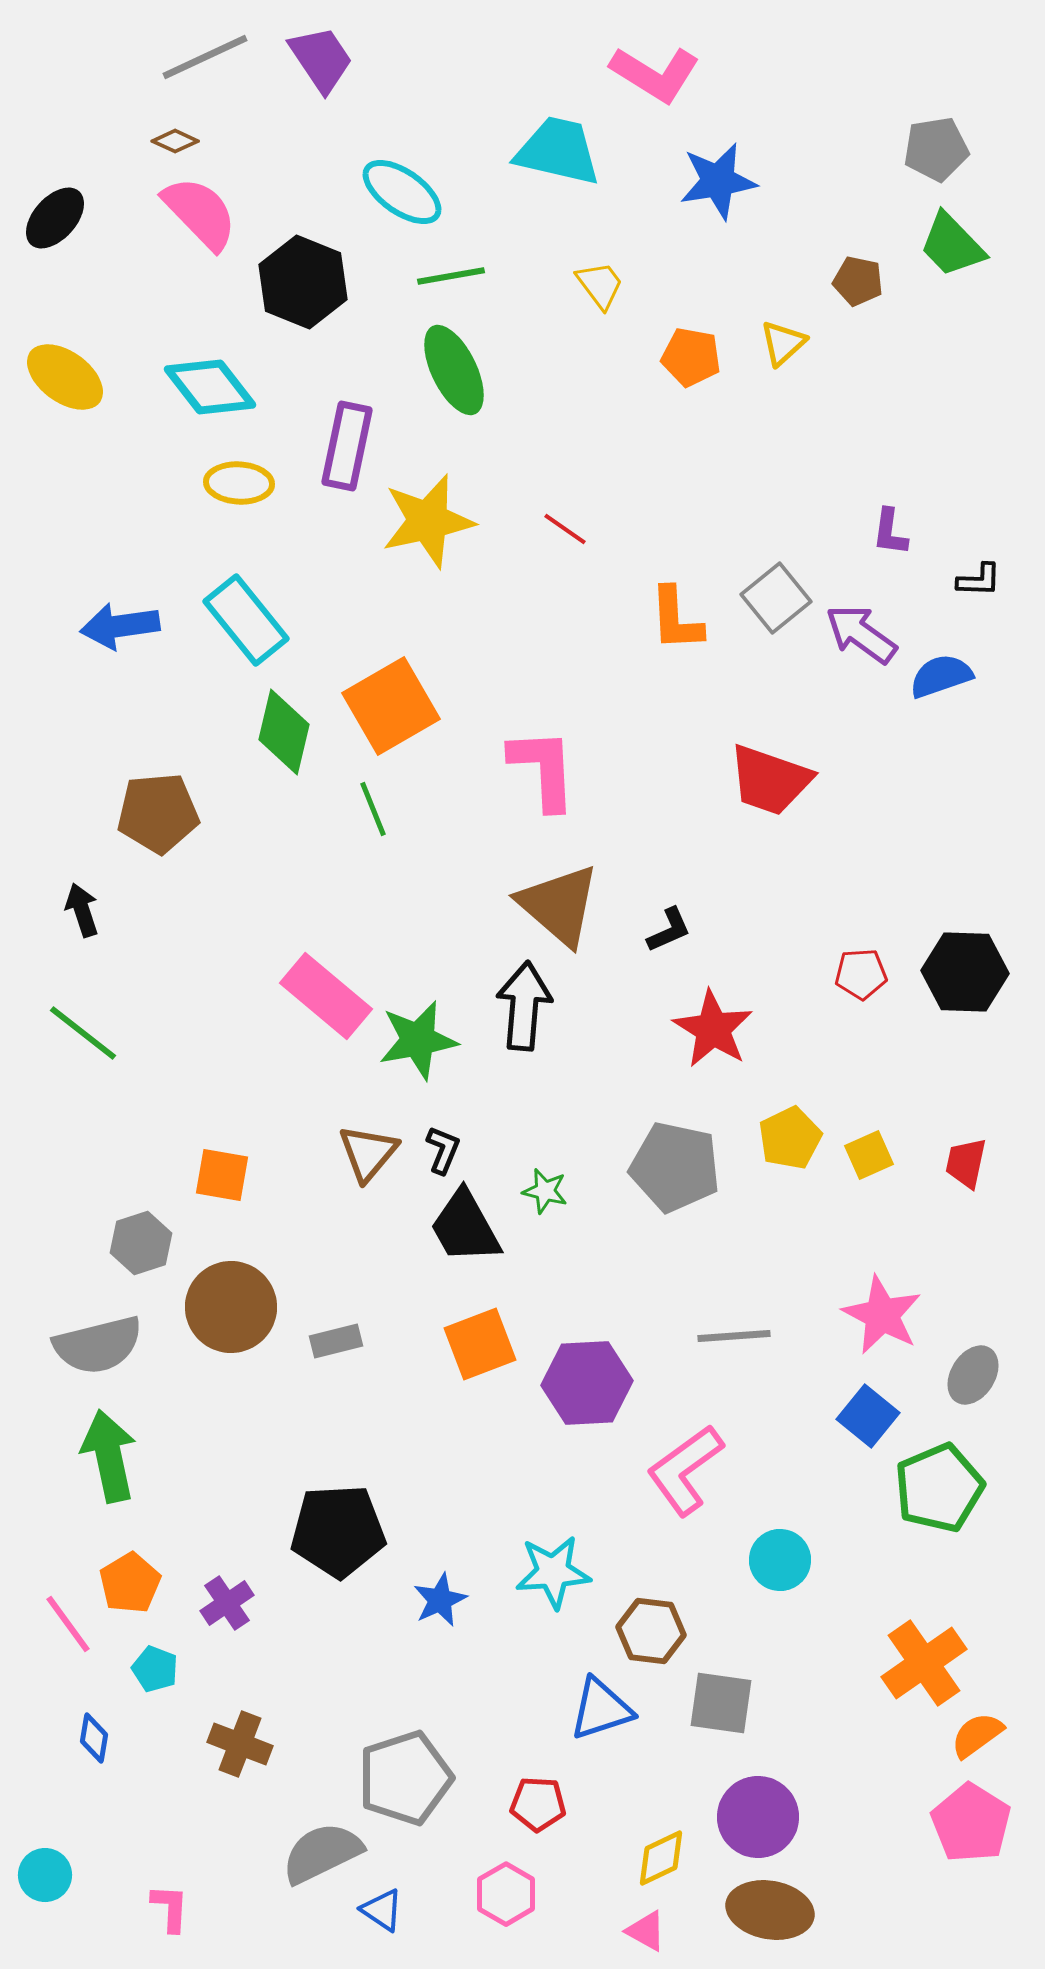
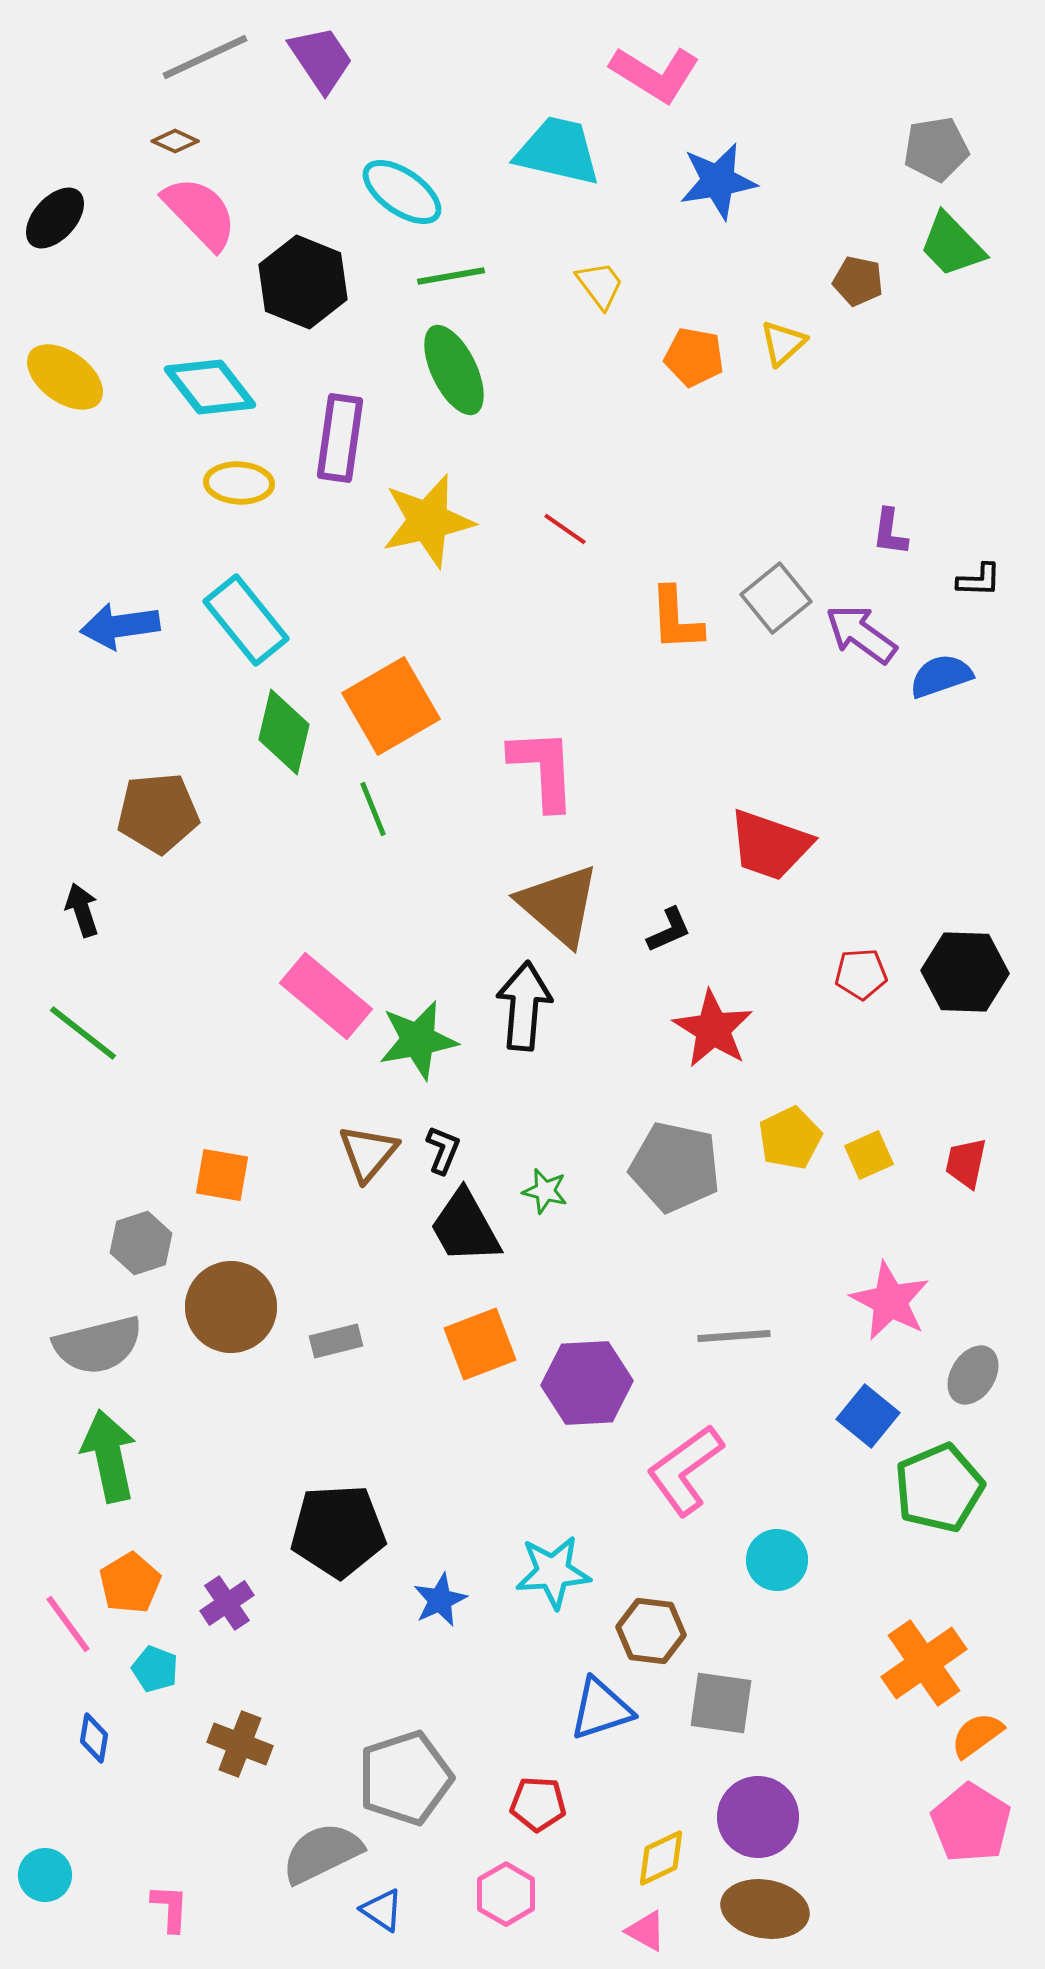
orange pentagon at (691, 357): moved 3 px right
purple rectangle at (347, 446): moved 7 px left, 8 px up; rotated 4 degrees counterclockwise
red trapezoid at (770, 780): moved 65 px down
pink star at (882, 1315): moved 8 px right, 14 px up
cyan circle at (780, 1560): moved 3 px left
brown ellipse at (770, 1910): moved 5 px left, 1 px up
